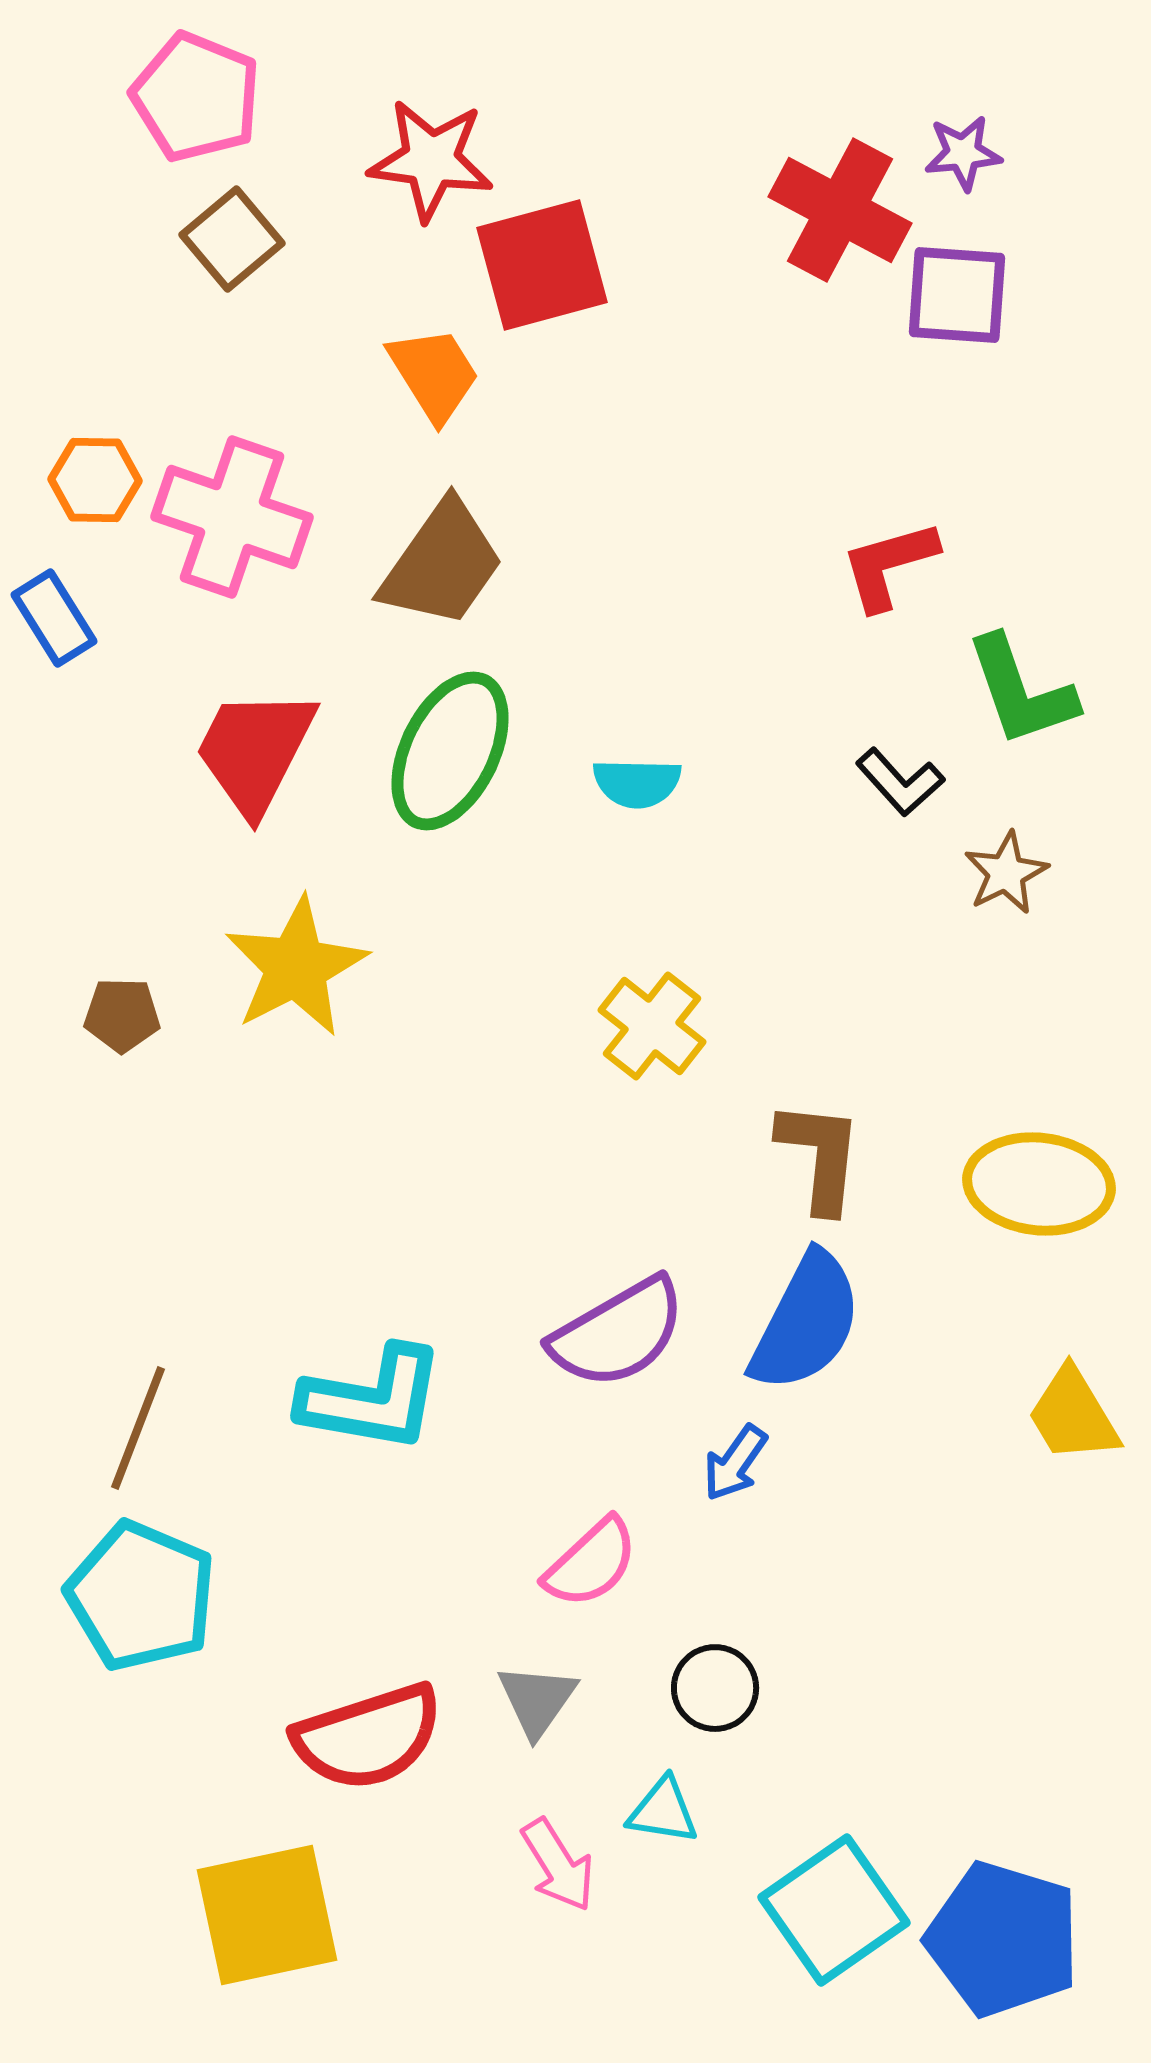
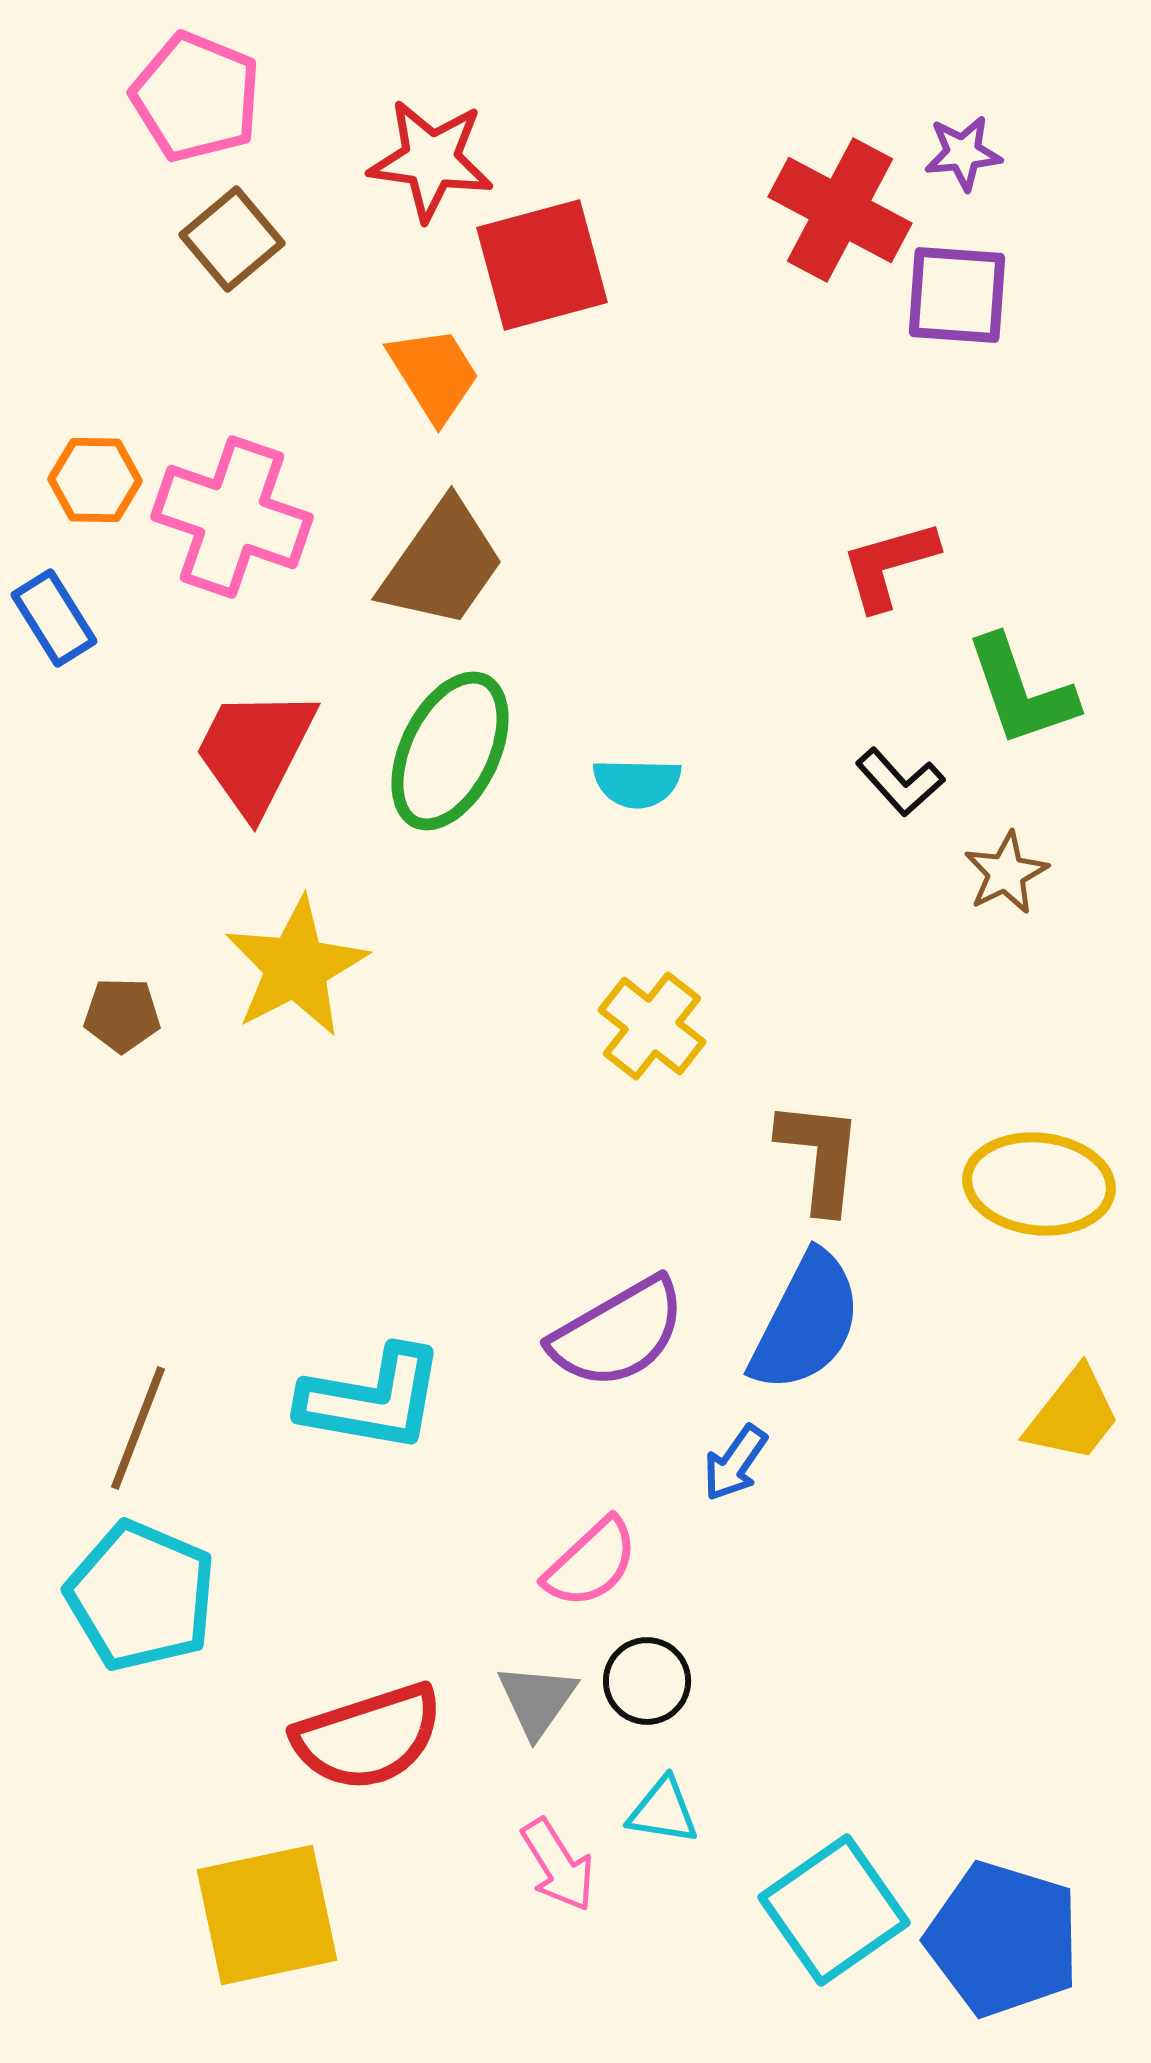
yellow trapezoid: rotated 111 degrees counterclockwise
black circle: moved 68 px left, 7 px up
